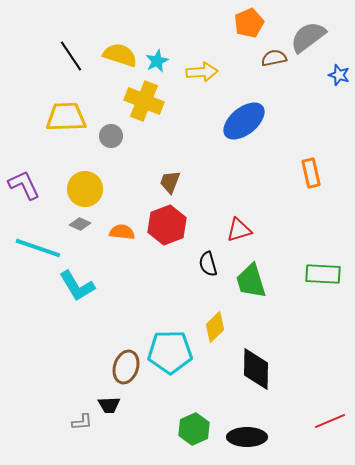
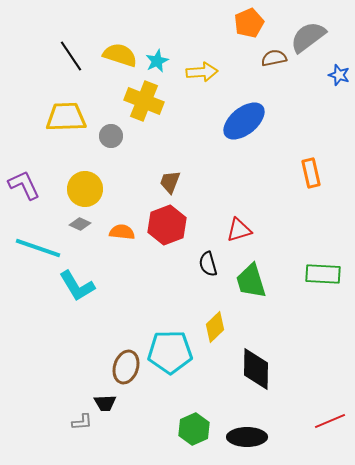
black trapezoid: moved 4 px left, 2 px up
